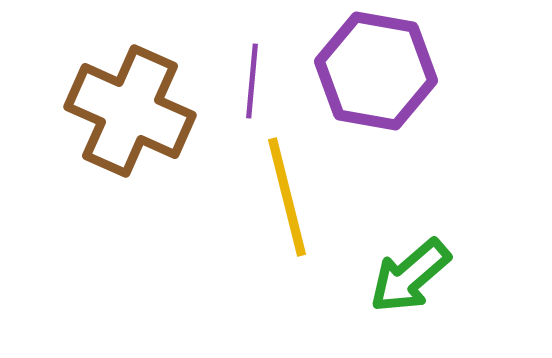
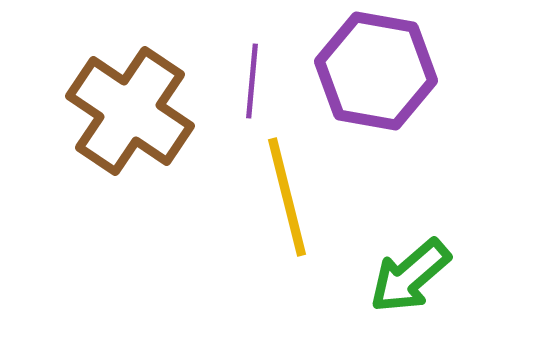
brown cross: rotated 10 degrees clockwise
